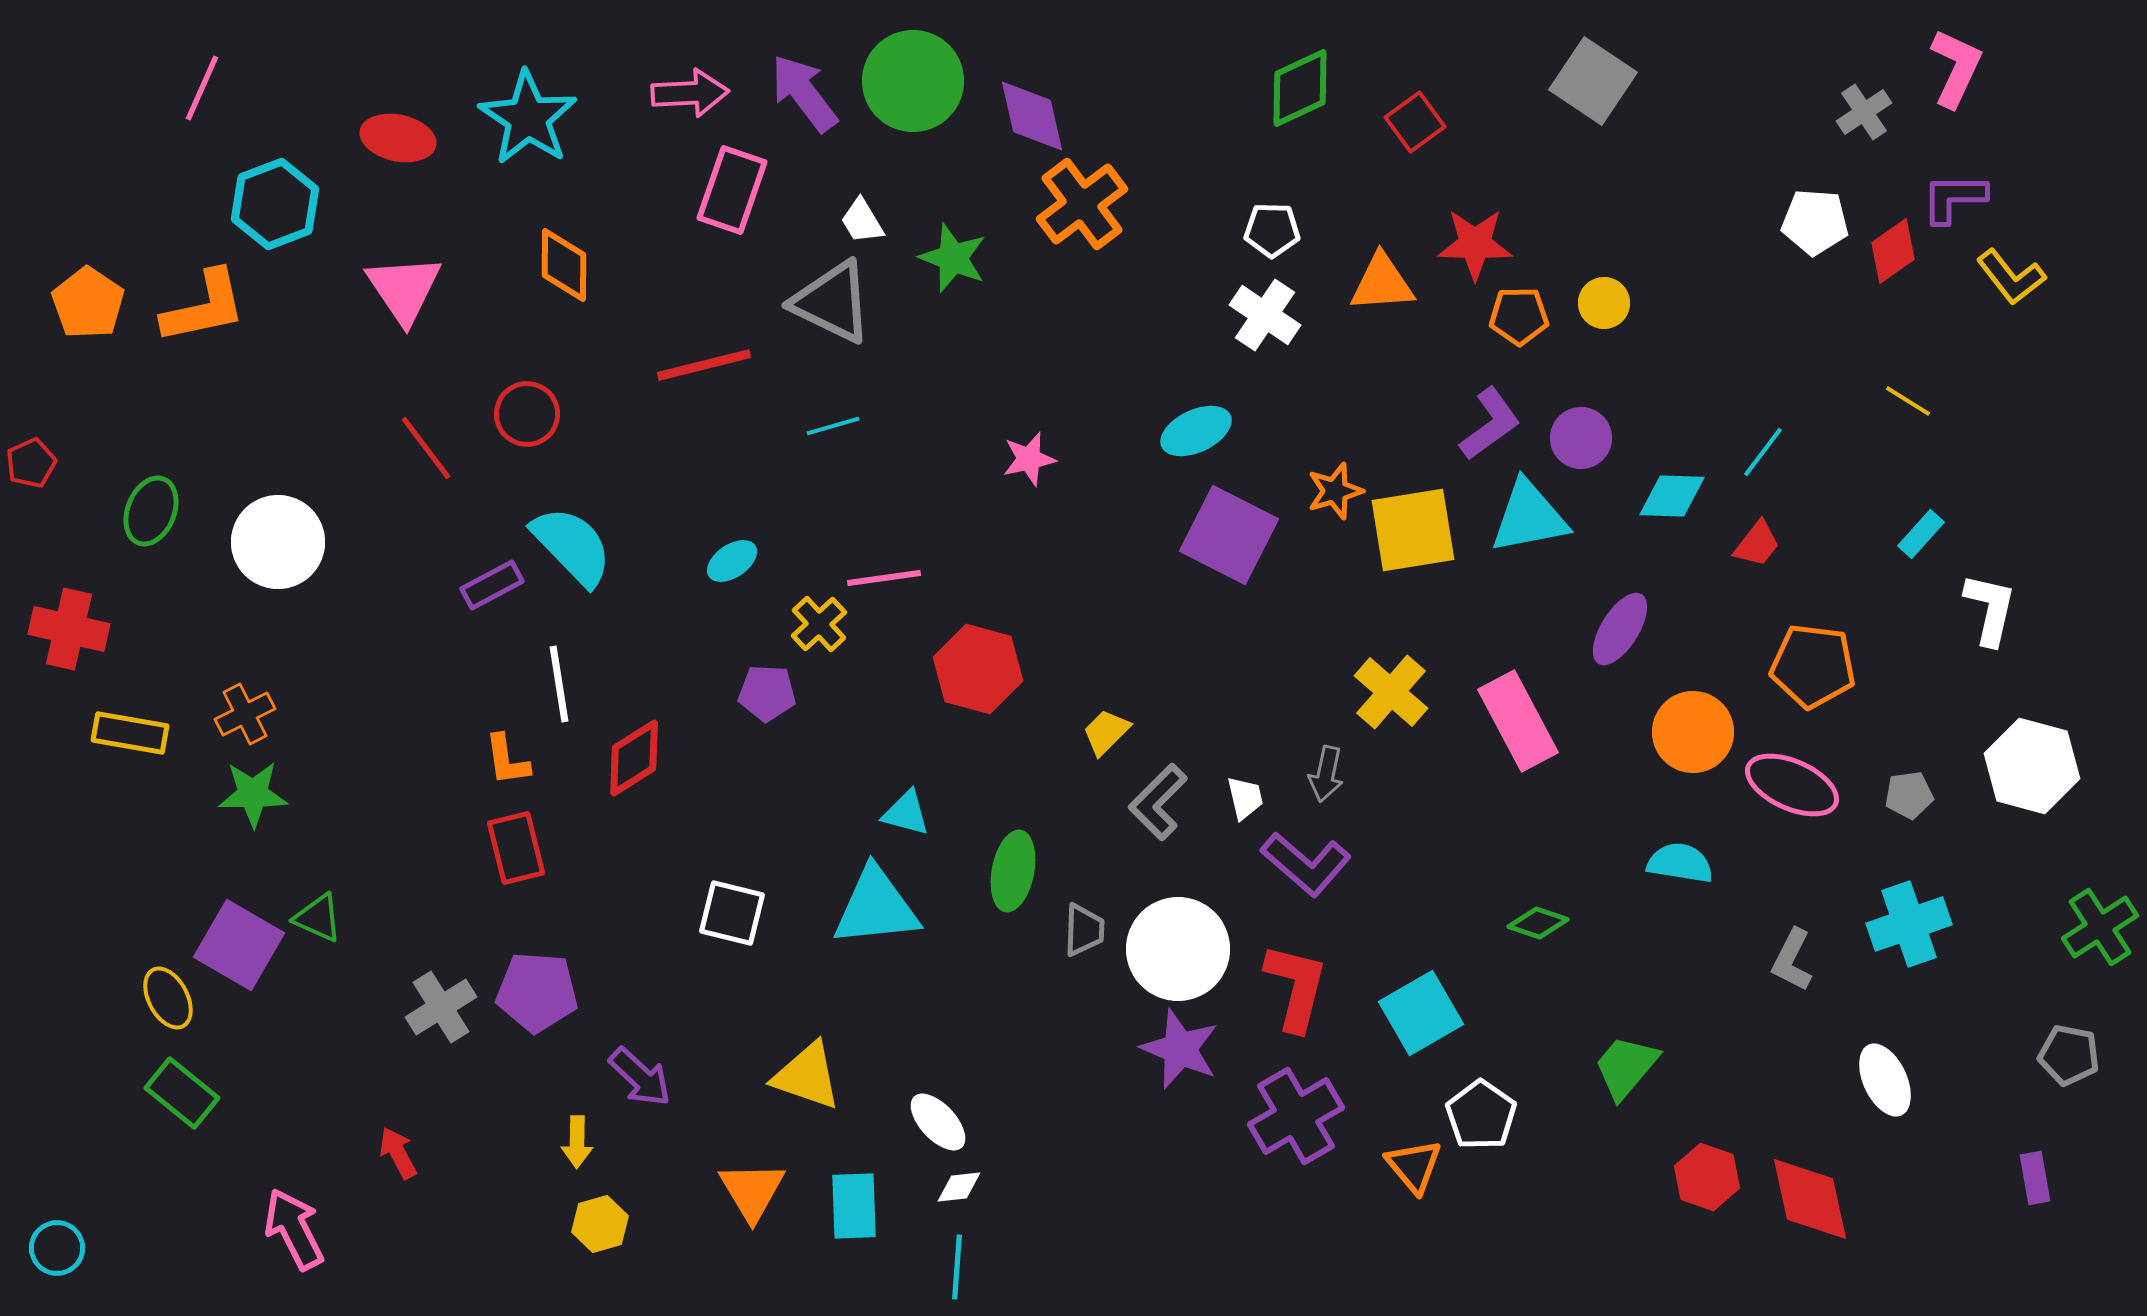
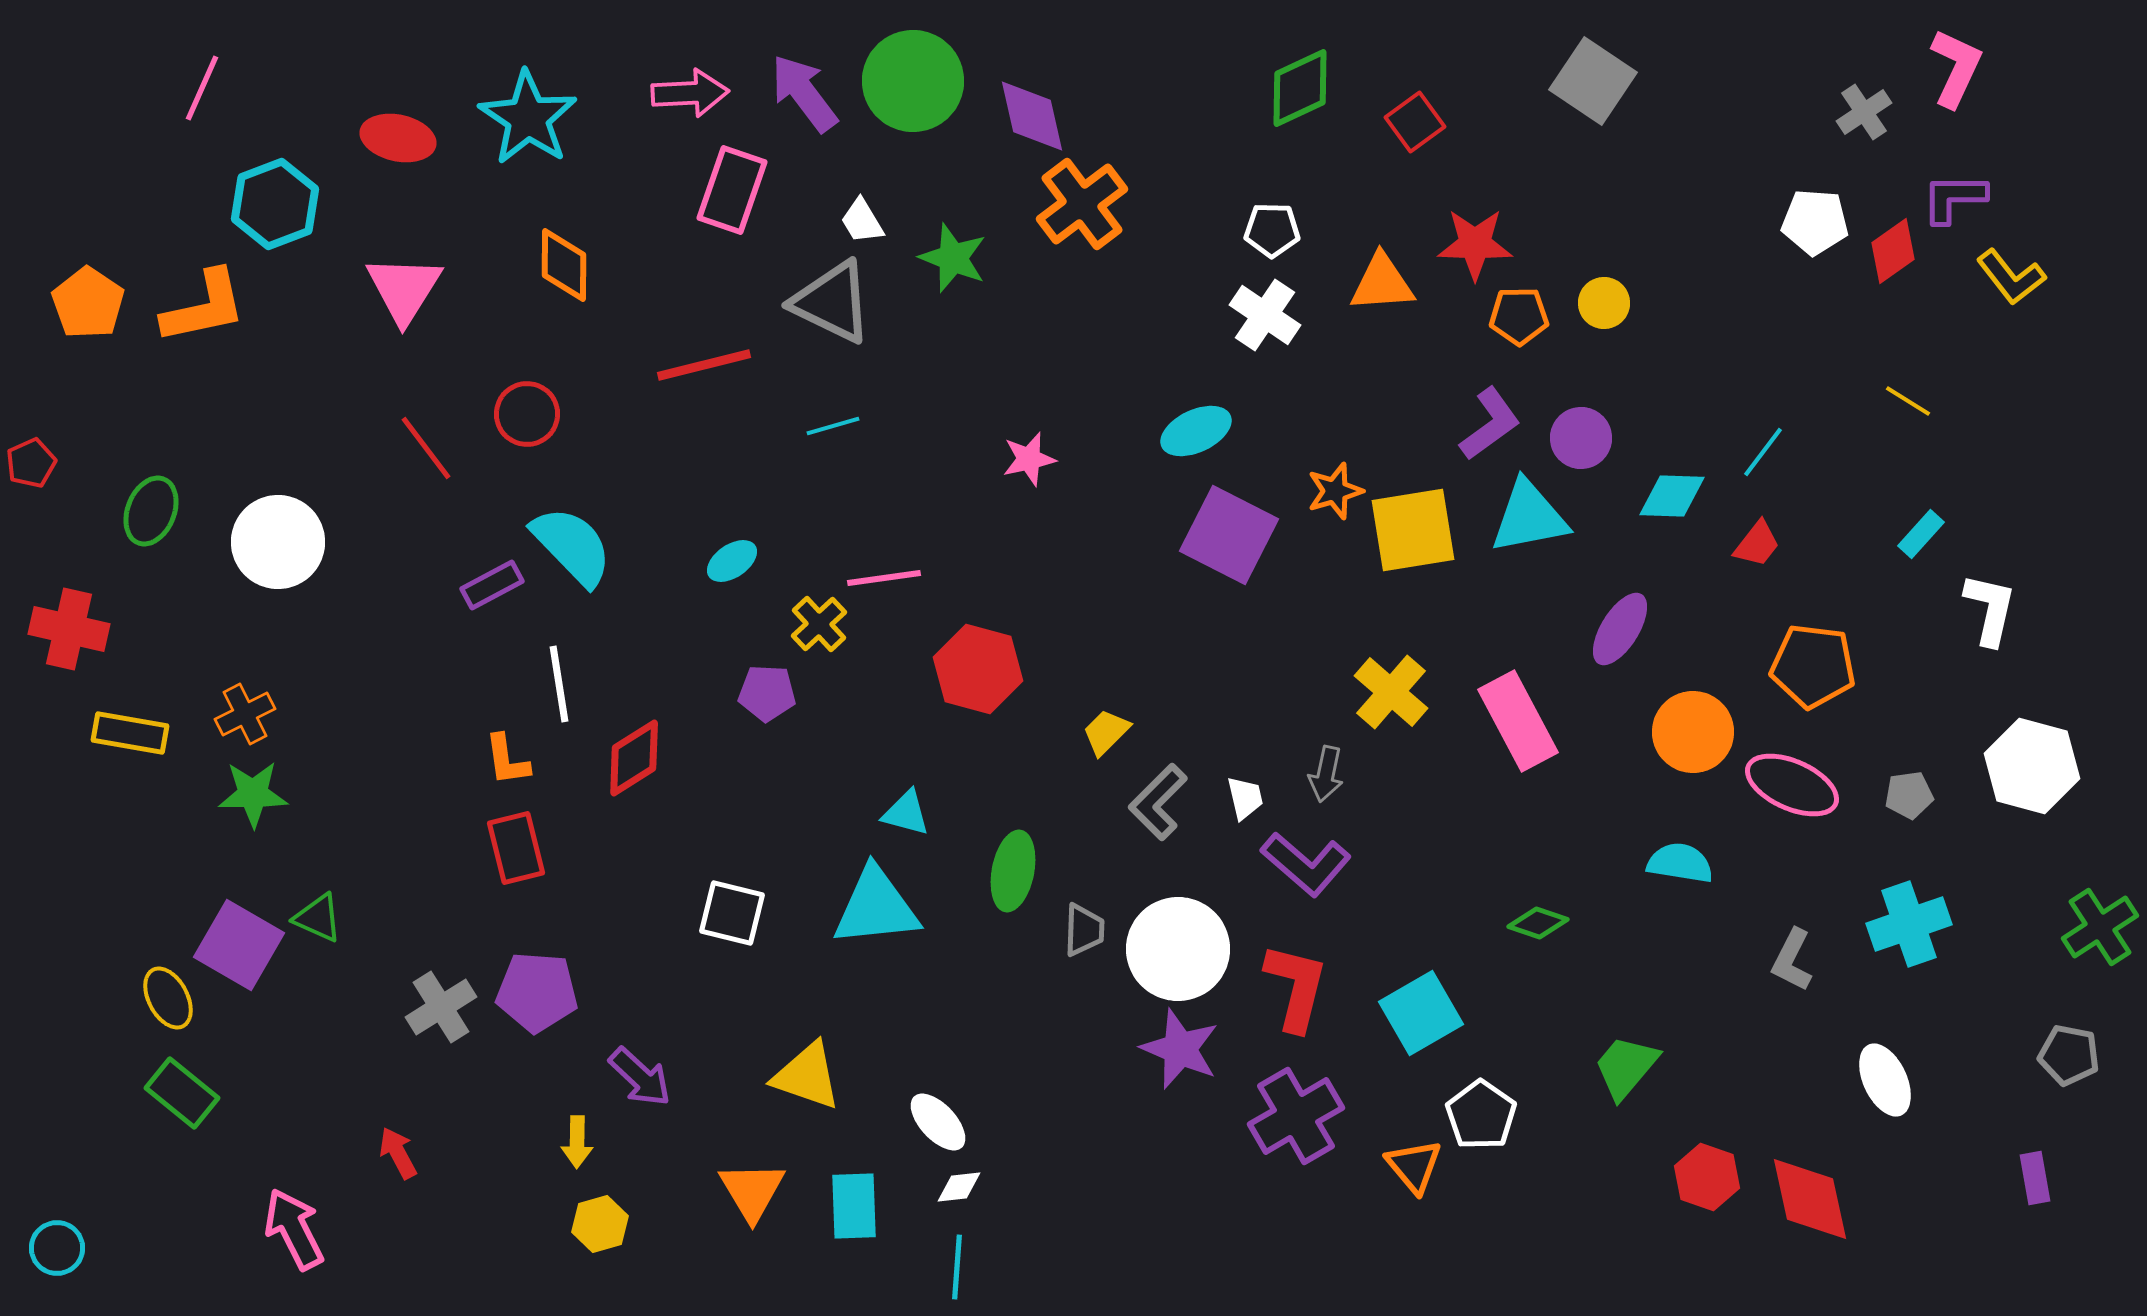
pink triangle at (404, 289): rotated 6 degrees clockwise
